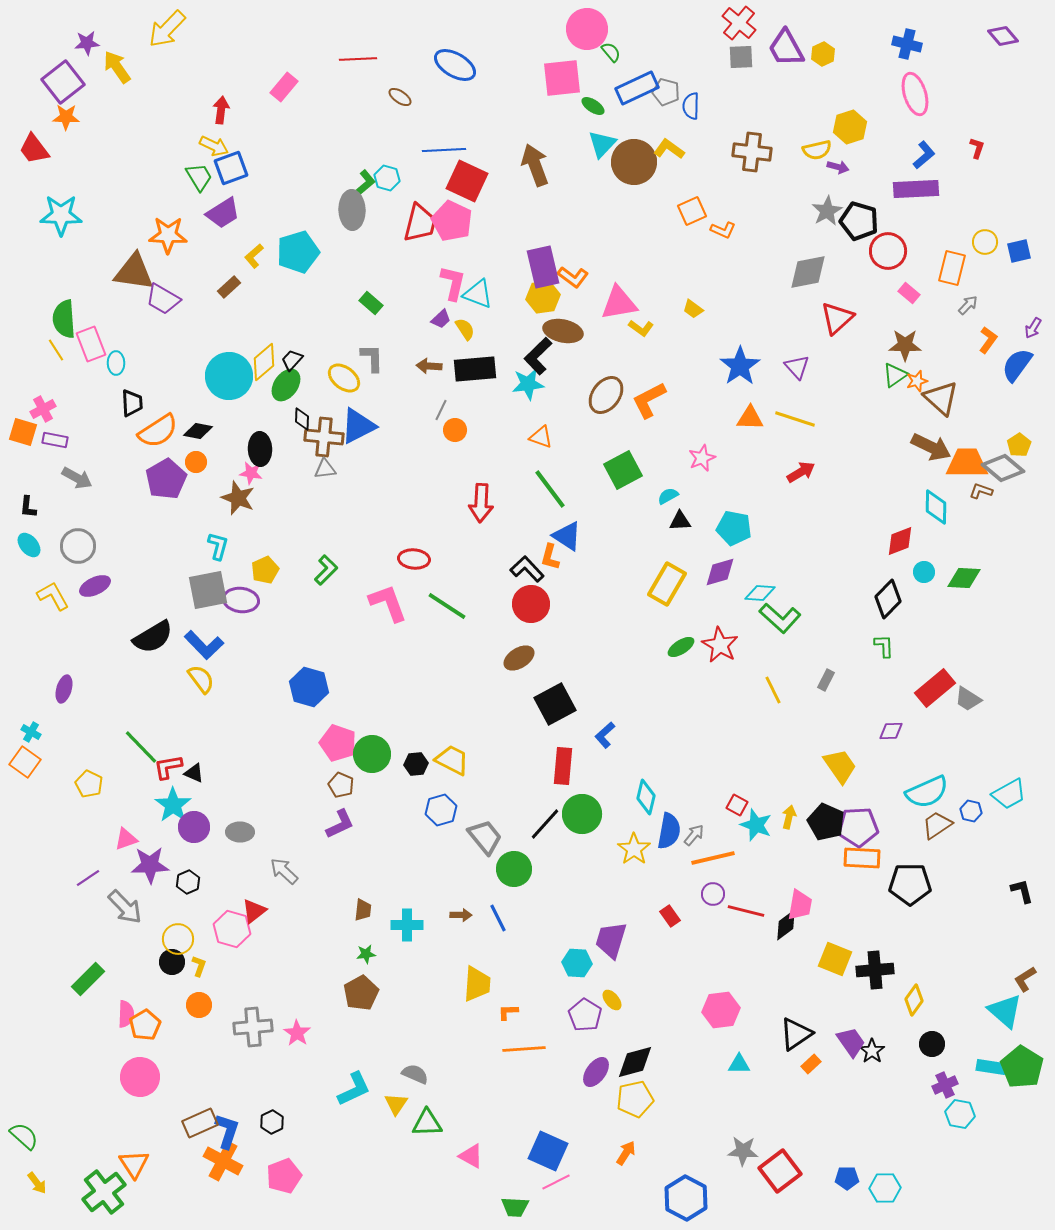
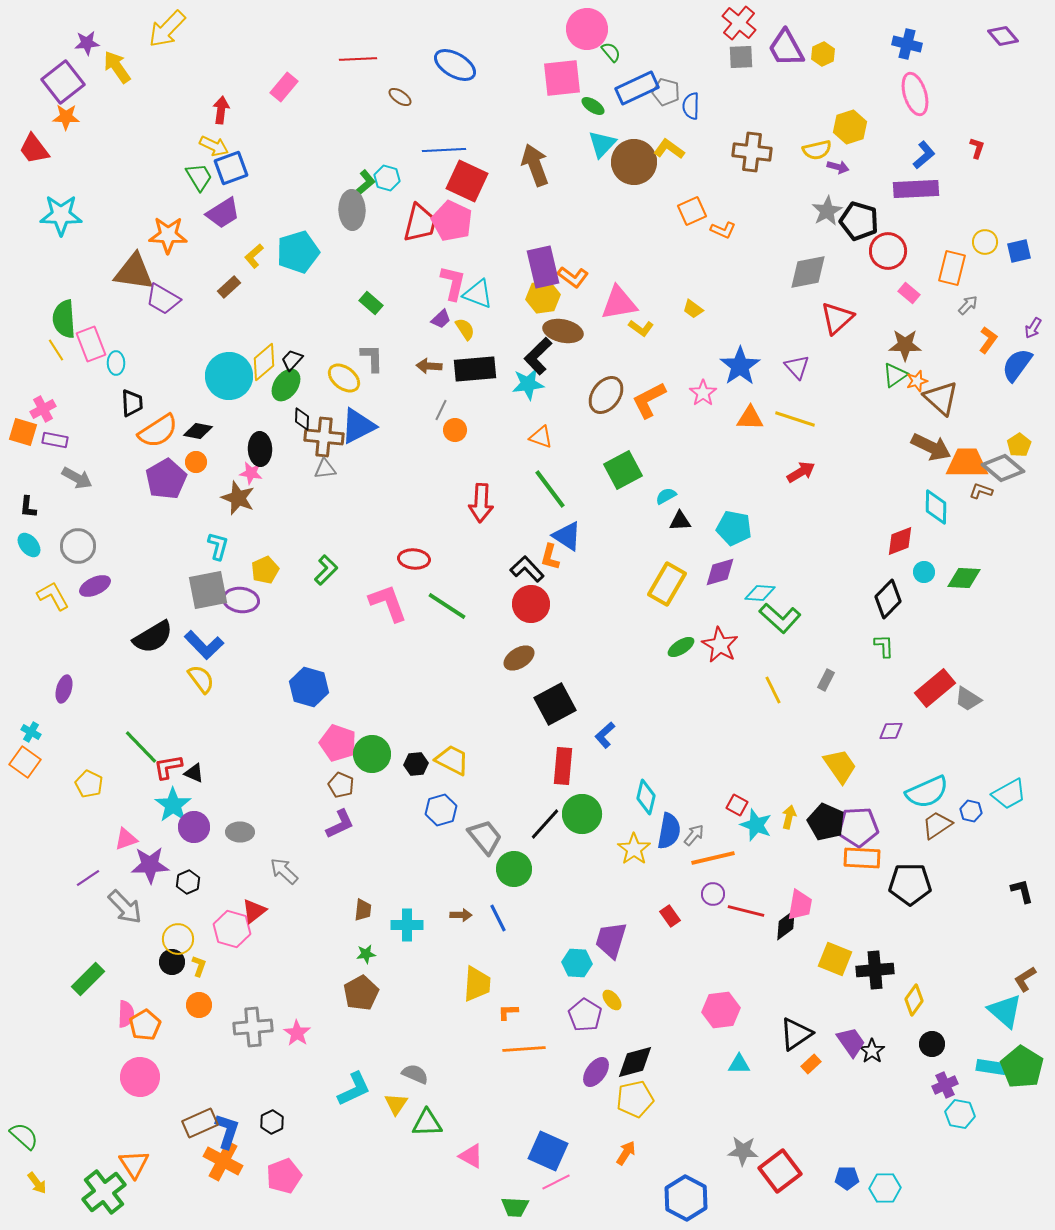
pink star at (702, 458): moved 1 px right, 65 px up; rotated 12 degrees counterclockwise
cyan semicircle at (668, 496): moved 2 px left
